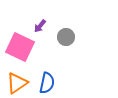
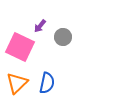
gray circle: moved 3 px left
orange triangle: rotated 10 degrees counterclockwise
